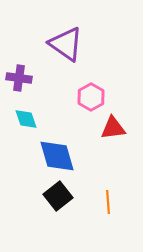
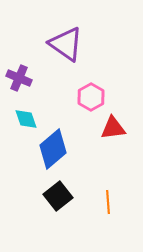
purple cross: rotated 15 degrees clockwise
blue diamond: moved 4 px left, 7 px up; rotated 66 degrees clockwise
